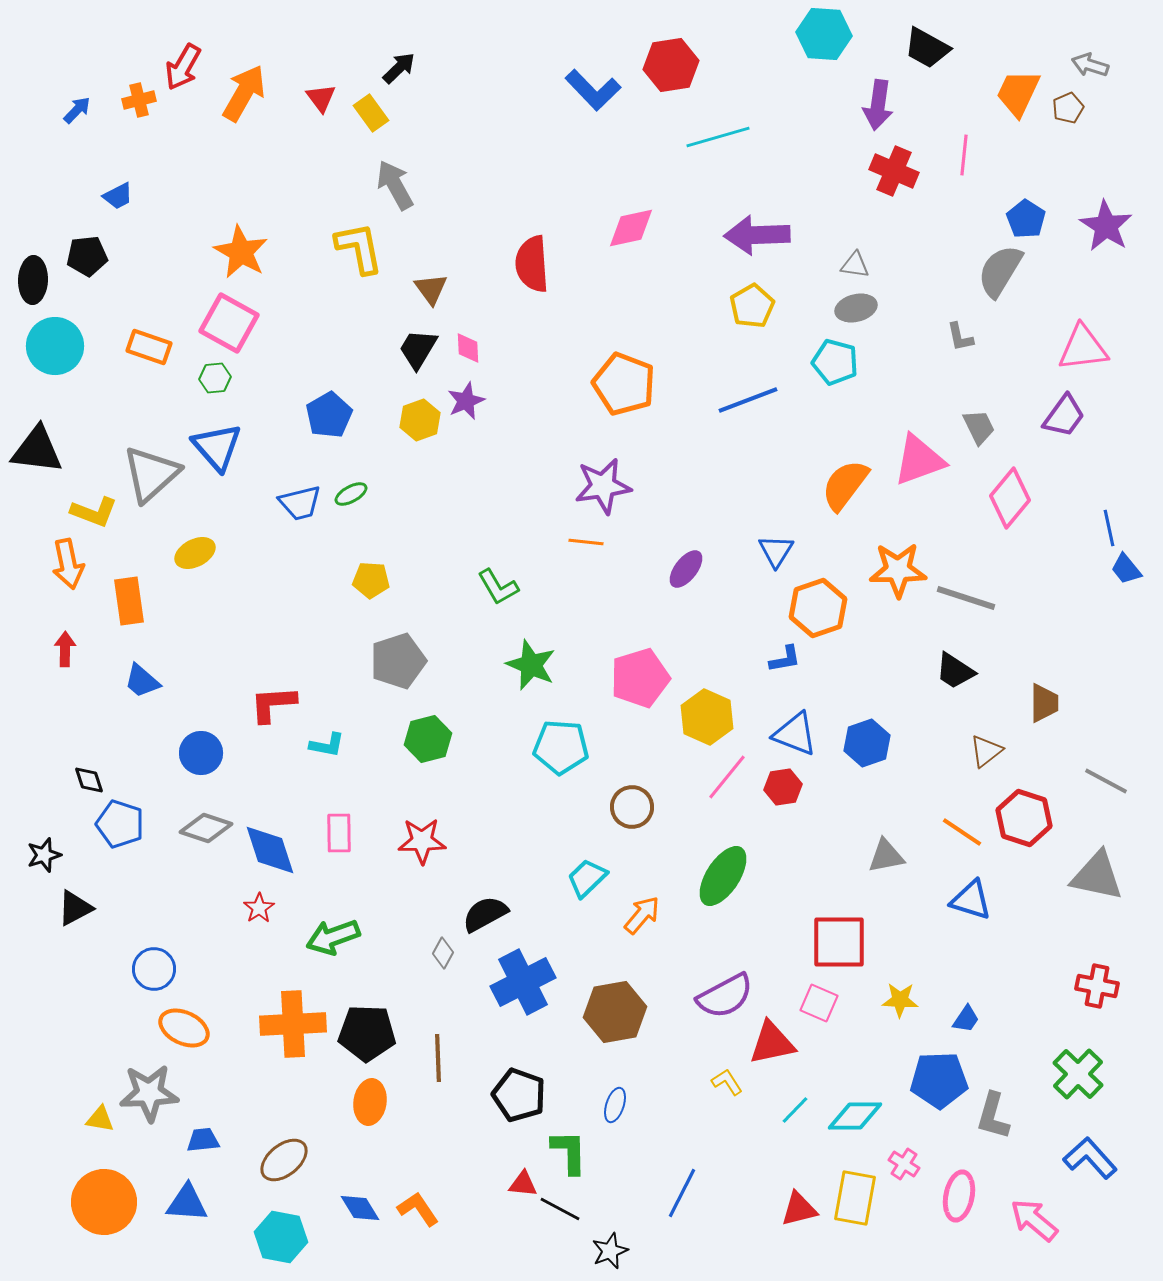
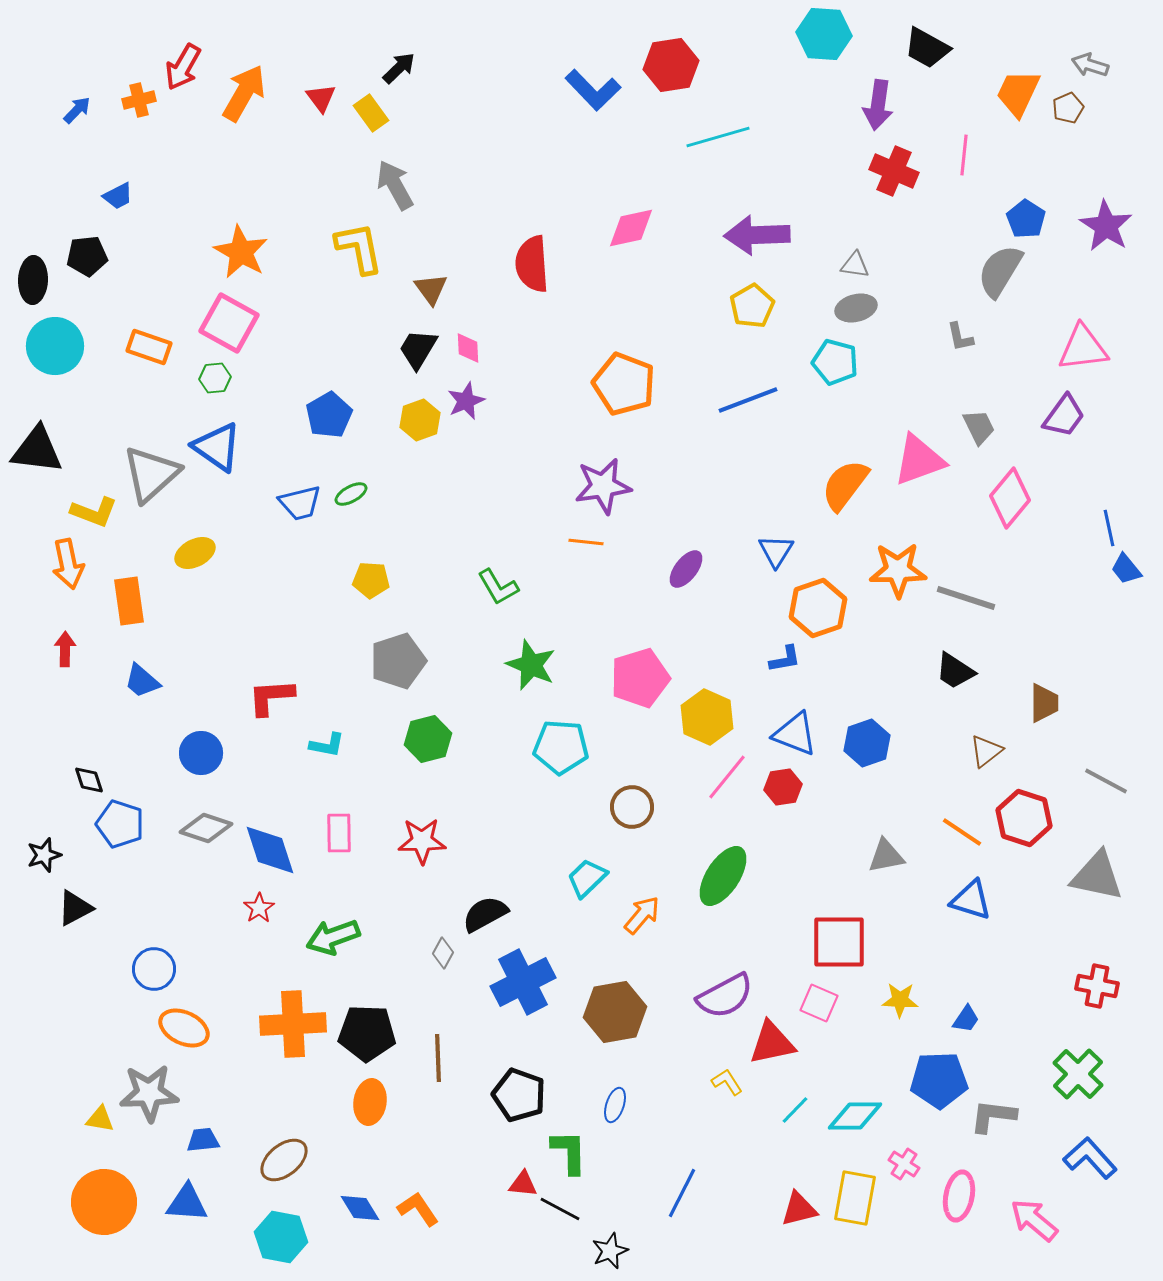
blue triangle at (217, 447): rotated 14 degrees counterclockwise
red L-shape at (273, 704): moved 2 px left, 7 px up
gray L-shape at (993, 1116): rotated 81 degrees clockwise
